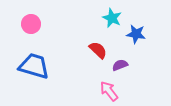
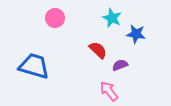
pink circle: moved 24 px right, 6 px up
